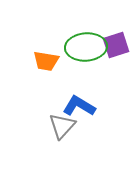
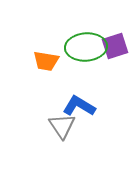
purple square: moved 1 px left, 1 px down
gray triangle: rotated 16 degrees counterclockwise
